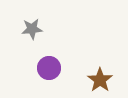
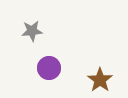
gray star: moved 2 px down
